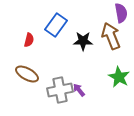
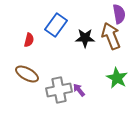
purple semicircle: moved 2 px left, 1 px down
black star: moved 2 px right, 3 px up
green star: moved 2 px left, 1 px down
gray cross: moved 1 px left
